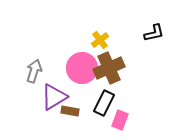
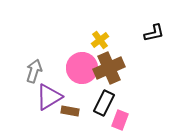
purple triangle: moved 5 px left
